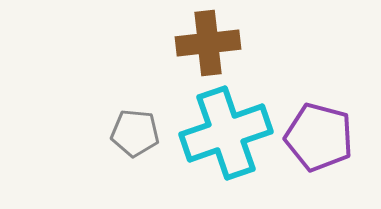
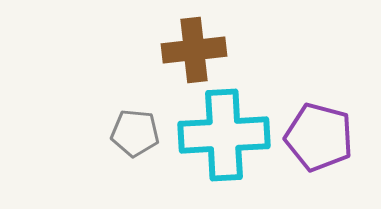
brown cross: moved 14 px left, 7 px down
cyan cross: moved 2 px left, 2 px down; rotated 16 degrees clockwise
